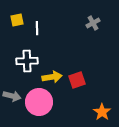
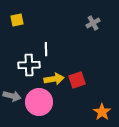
white line: moved 9 px right, 21 px down
white cross: moved 2 px right, 4 px down
yellow arrow: moved 2 px right, 2 px down
